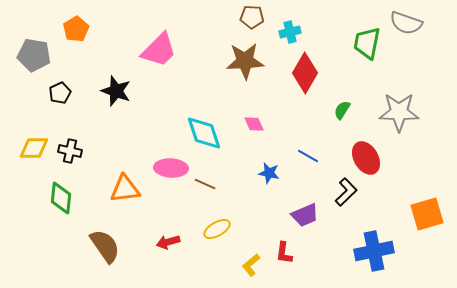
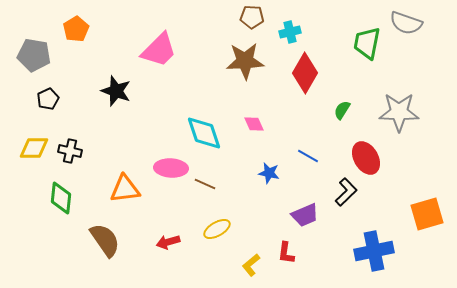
black pentagon: moved 12 px left, 6 px down
brown semicircle: moved 6 px up
red L-shape: moved 2 px right
